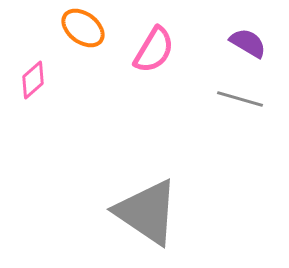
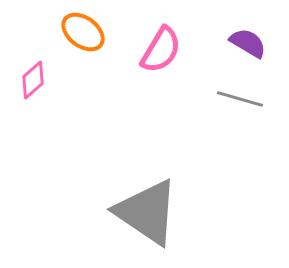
orange ellipse: moved 4 px down
pink semicircle: moved 7 px right
